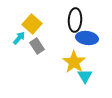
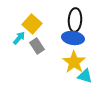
blue ellipse: moved 14 px left
cyan triangle: rotated 42 degrees counterclockwise
